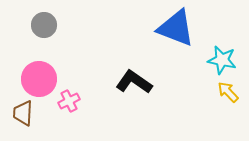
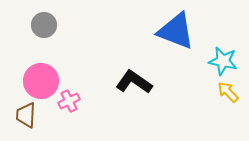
blue triangle: moved 3 px down
cyan star: moved 1 px right, 1 px down
pink circle: moved 2 px right, 2 px down
brown trapezoid: moved 3 px right, 2 px down
